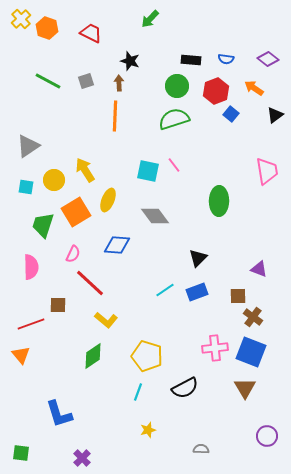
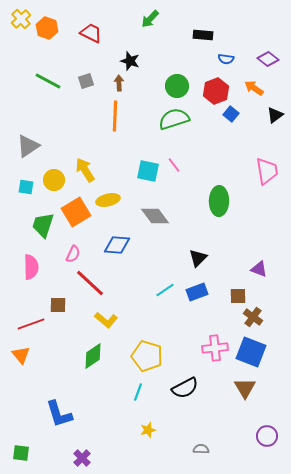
black rectangle at (191, 60): moved 12 px right, 25 px up
yellow ellipse at (108, 200): rotated 55 degrees clockwise
